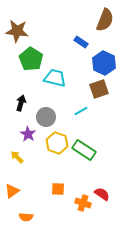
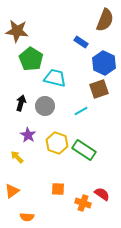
gray circle: moved 1 px left, 11 px up
purple star: moved 1 px down
orange semicircle: moved 1 px right
